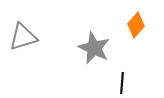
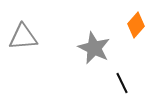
gray triangle: rotated 12 degrees clockwise
black line: rotated 30 degrees counterclockwise
